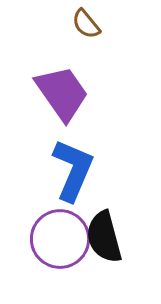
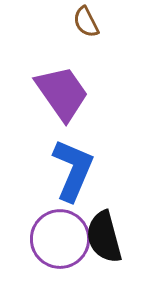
brown semicircle: moved 2 px up; rotated 12 degrees clockwise
